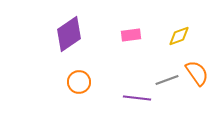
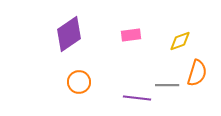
yellow diamond: moved 1 px right, 5 px down
orange semicircle: rotated 52 degrees clockwise
gray line: moved 5 px down; rotated 20 degrees clockwise
